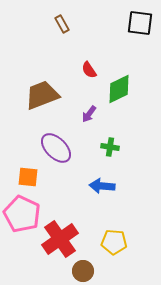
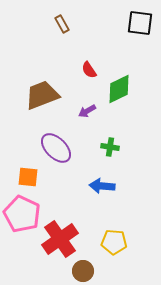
purple arrow: moved 2 px left, 3 px up; rotated 24 degrees clockwise
